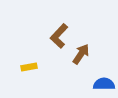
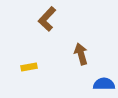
brown L-shape: moved 12 px left, 17 px up
brown arrow: rotated 50 degrees counterclockwise
